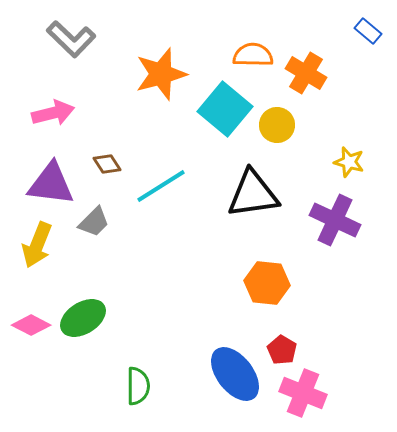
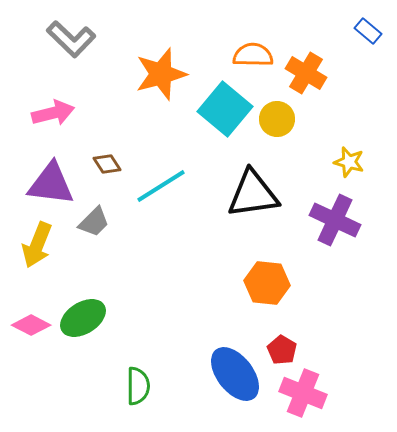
yellow circle: moved 6 px up
